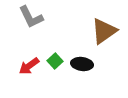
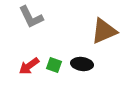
brown triangle: rotated 12 degrees clockwise
green square: moved 1 px left, 4 px down; rotated 28 degrees counterclockwise
